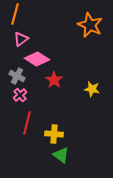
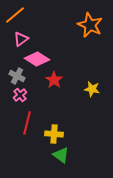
orange line: moved 1 px down; rotated 35 degrees clockwise
